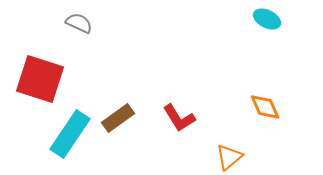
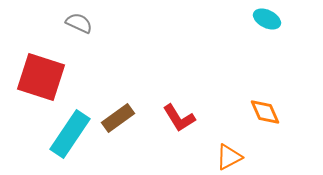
red square: moved 1 px right, 2 px up
orange diamond: moved 5 px down
orange triangle: rotated 12 degrees clockwise
